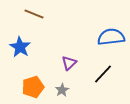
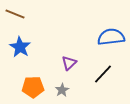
brown line: moved 19 px left
orange pentagon: rotated 15 degrees clockwise
